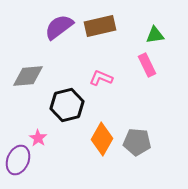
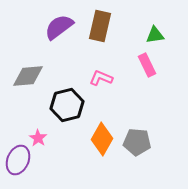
brown rectangle: rotated 64 degrees counterclockwise
